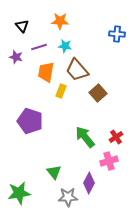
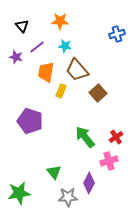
blue cross: rotated 21 degrees counterclockwise
purple line: moved 2 px left; rotated 21 degrees counterclockwise
